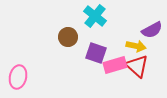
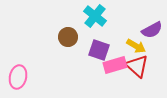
yellow arrow: rotated 18 degrees clockwise
purple square: moved 3 px right, 3 px up
